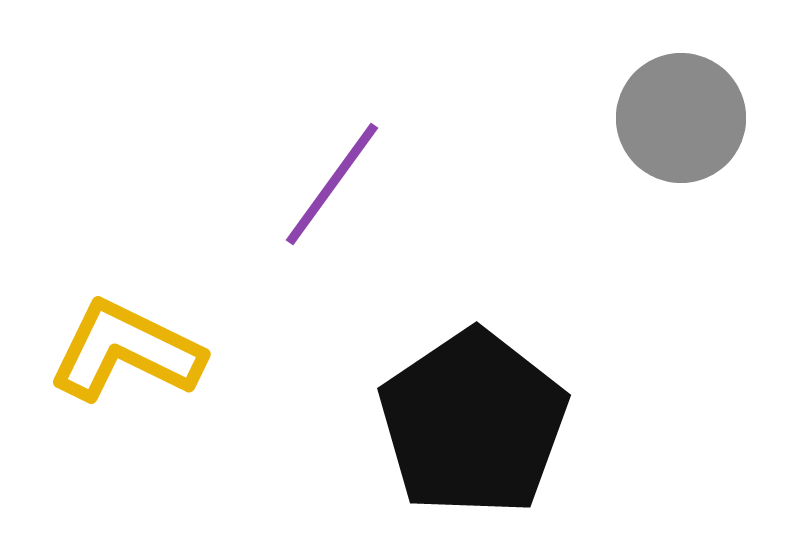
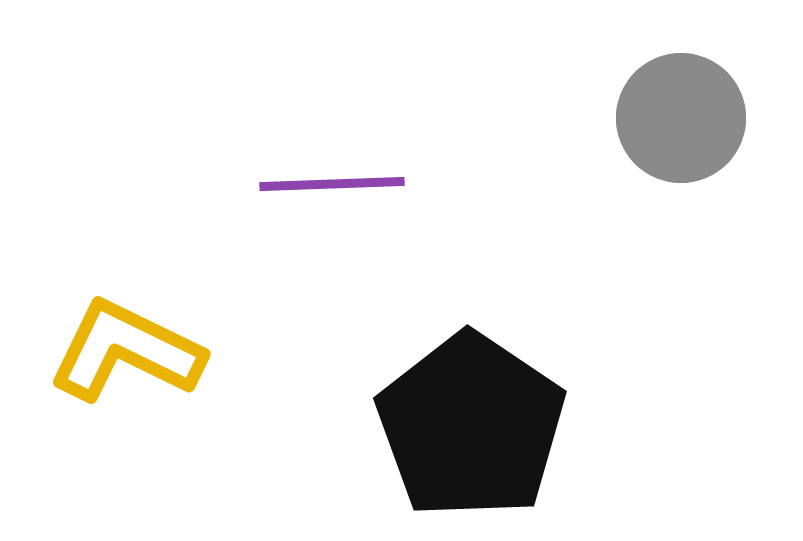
purple line: rotated 52 degrees clockwise
black pentagon: moved 2 px left, 3 px down; rotated 4 degrees counterclockwise
